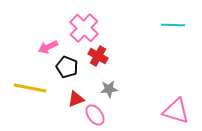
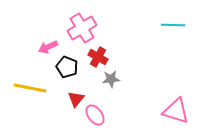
pink cross: moved 2 px left; rotated 16 degrees clockwise
red cross: moved 1 px down
gray star: moved 2 px right, 10 px up
red triangle: rotated 30 degrees counterclockwise
